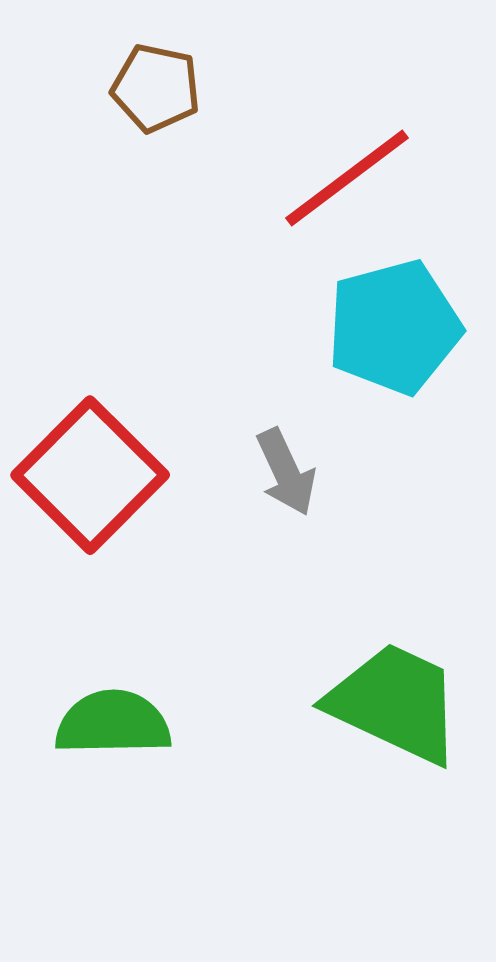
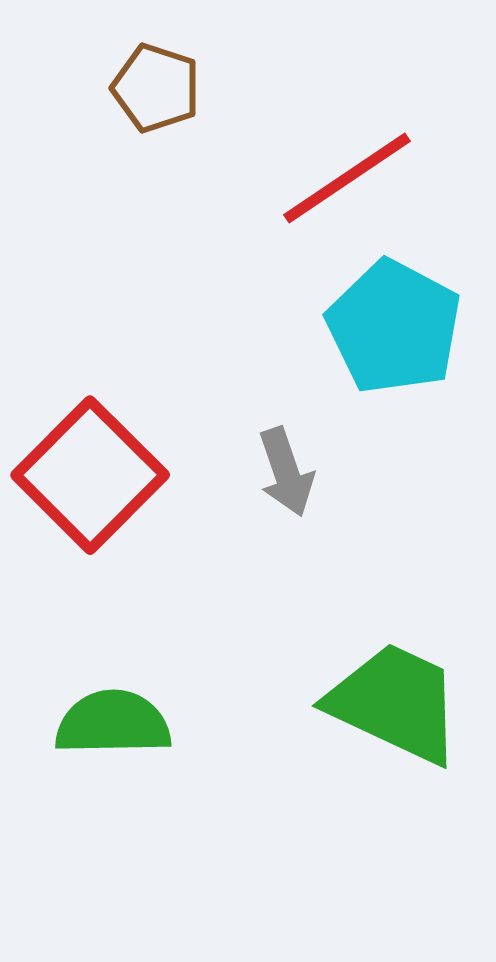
brown pentagon: rotated 6 degrees clockwise
red line: rotated 3 degrees clockwise
cyan pentagon: rotated 29 degrees counterclockwise
gray arrow: rotated 6 degrees clockwise
